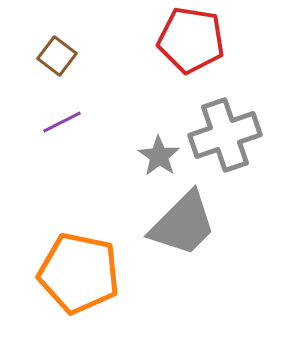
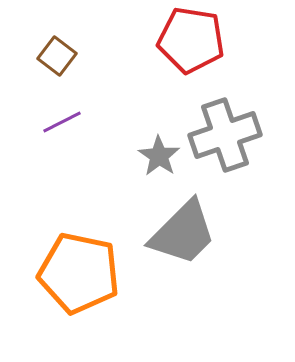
gray trapezoid: moved 9 px down
